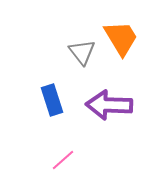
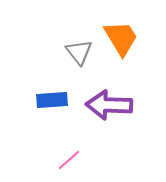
gray triangle: moved 3 px left
blue rectangle: rotated 76 degrees counterclockwise
pink line: moved 6 px right
